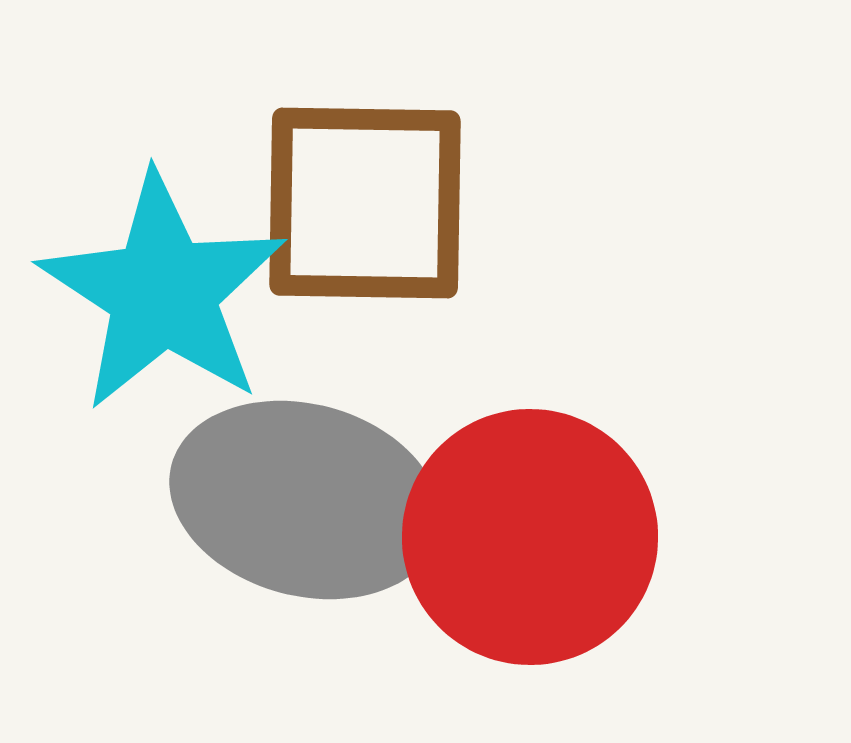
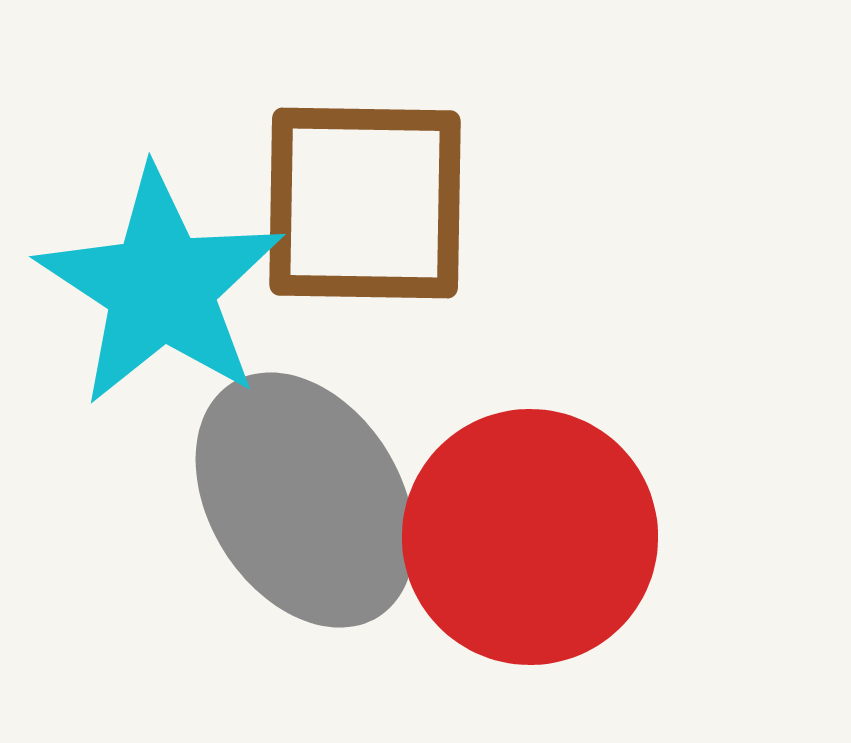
cyan star: moved 2 px left, 5 px up
gray ellipse: rotated 43 degrees clockwise
